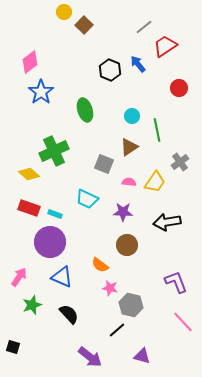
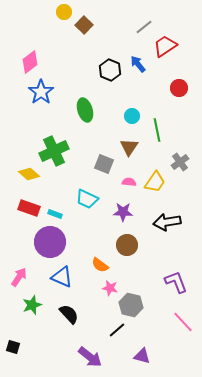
brown triangle: rotated 24 degrees counterclockwise
